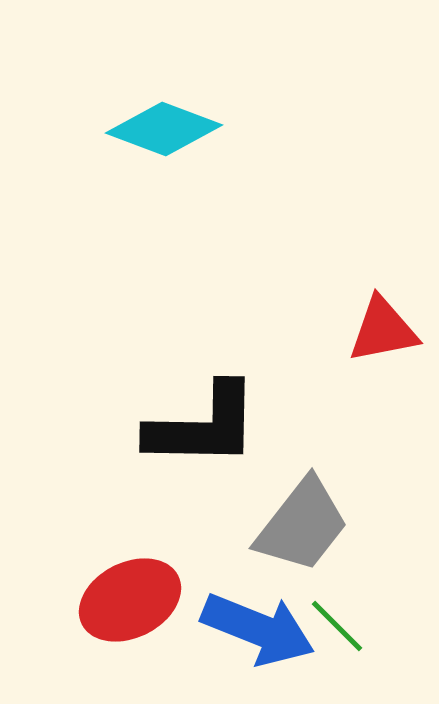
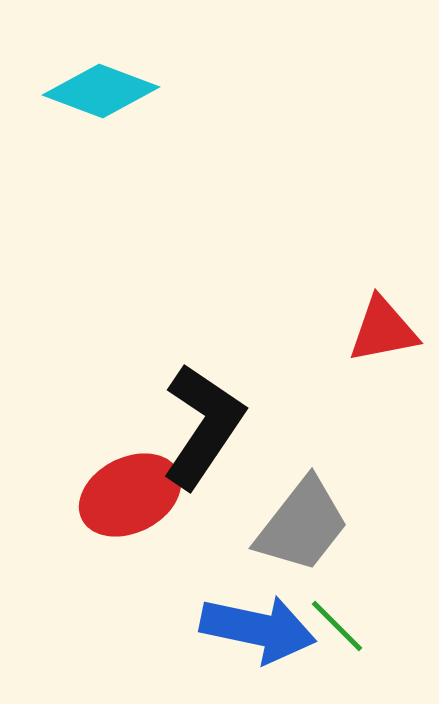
cyan diamond: moved 63 px left, 38 px up
black L-shape: rotated 57 degrees counterclockwise
red ellipse: moved 105 px up
blue arrow: rotated 10 degrees counterclockwise
